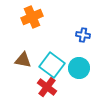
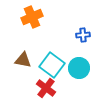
blue cross: rotated 16 degrees counterclockwise
red cross: moved 1 px left, 1 px down
